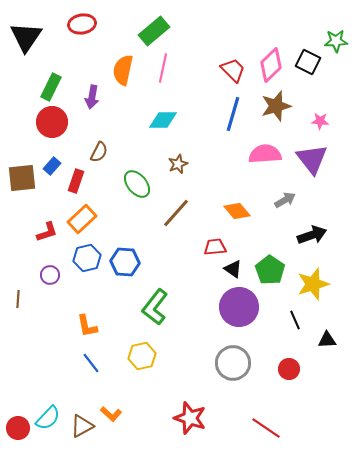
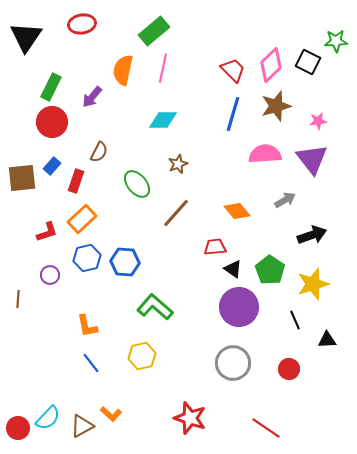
purple arrow at (92, 97): rotated 30 degrees clockwise
pink star at (320, 121): moved 2 px left; rotated 12 degrees counterclockwise
green L-shape at (155, 307): rotated 93 degrees clockwise
